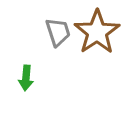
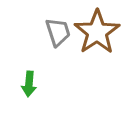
green arrow: moved 3 px right, 6 px down
